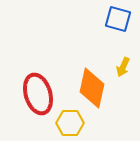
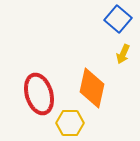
blue square: rotated 24 degrees clockwise
yellow arrow: moved 13 px up
red ellipse: moved 1 px right
